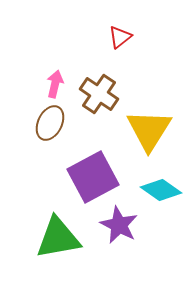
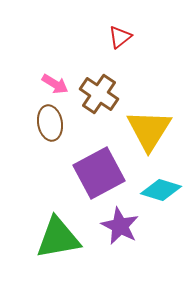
pink arrow: rotated 108 degrees clockwise
brown ellipse: rotated 36 degrees counterclockwise
purple square: moved 6 px right, 4 px up
cyan diamond: rotated 18 degrees counterclockwise
purple star: moved 1 px right, 1 px down
